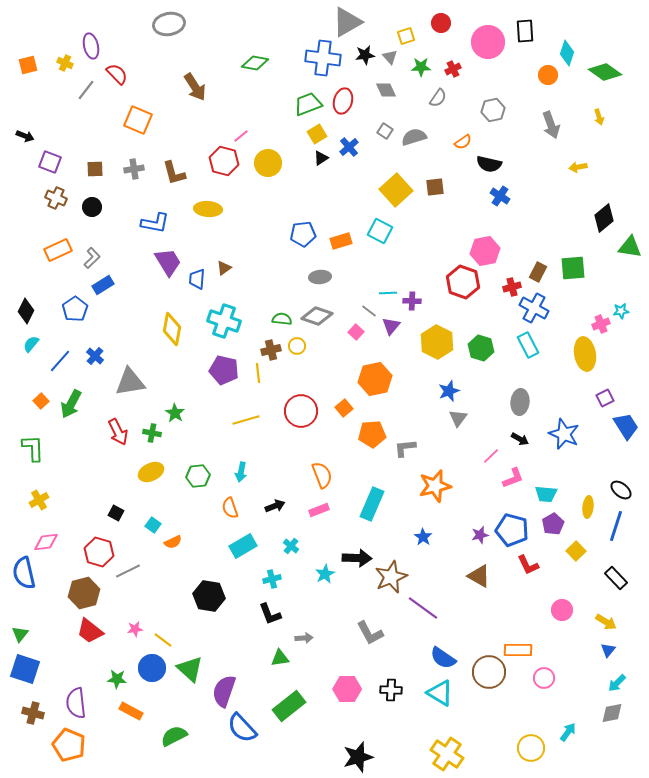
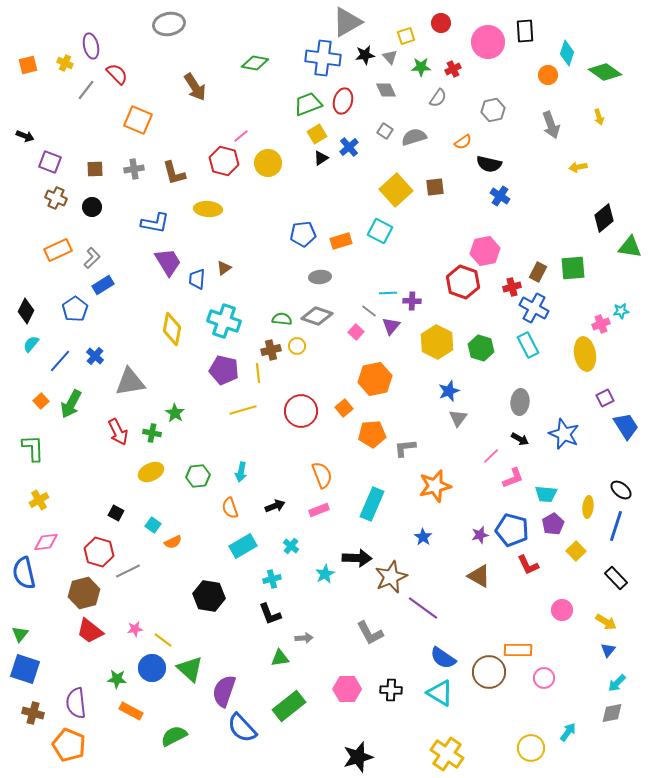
yellow line at (246, 420): moved 3 px left, 10 px up
